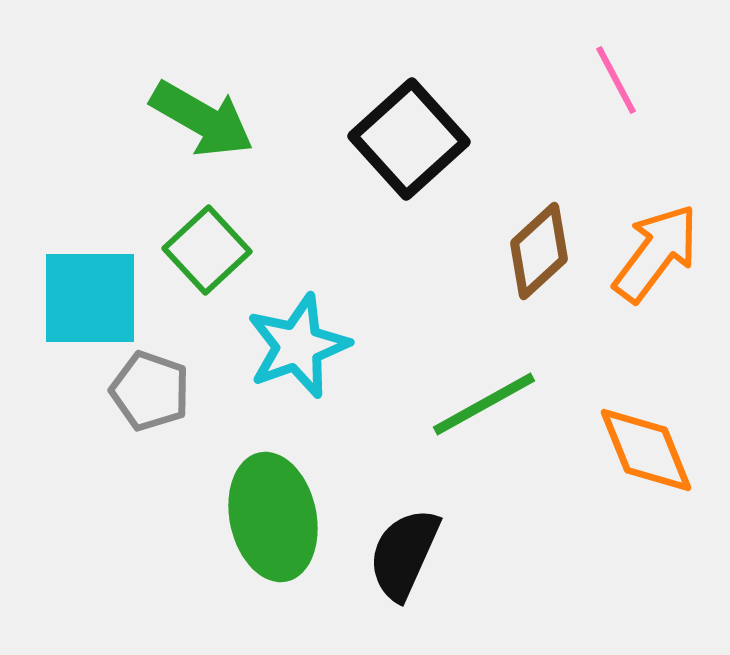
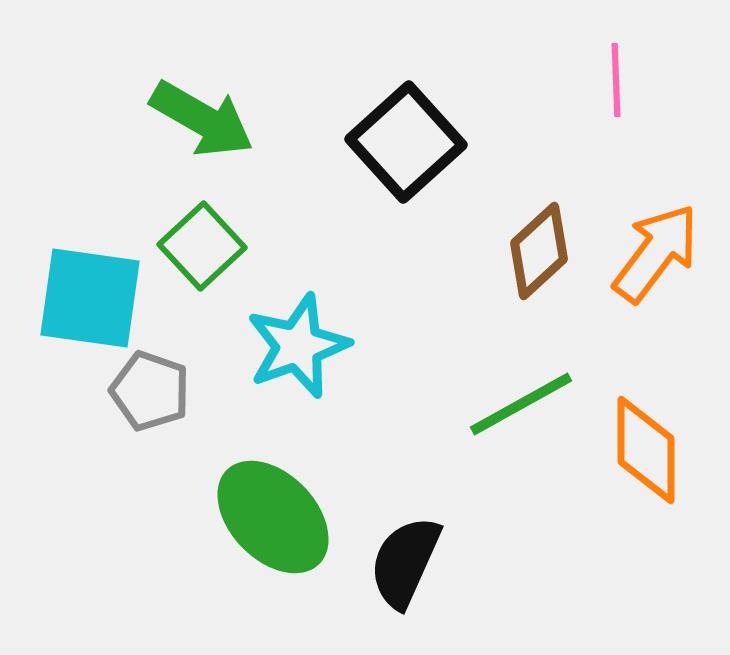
pink line: rotated 26 degrees clockwise
black square: moved 3 px left, 3 px down
green square: moved 5 px left, 4 px up
cyan square: rotated 8 degrees clockwise
green line: moved 37 px right
orange diamond: rotated 22 degrees clockwise
green ellipse: rotated 32 degrees counterclockwise
black semicircle: moved 1 px right, 8 px down
